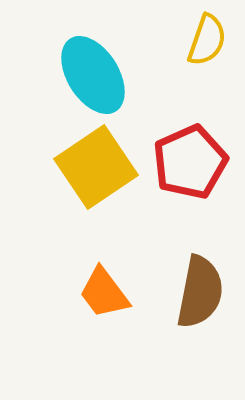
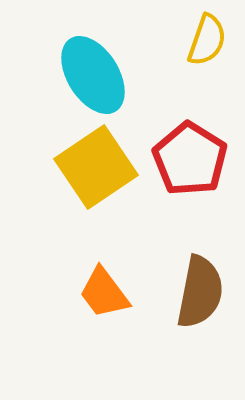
red pentagon: moved 3 px up; rotated 16 degrees counterclockwise
